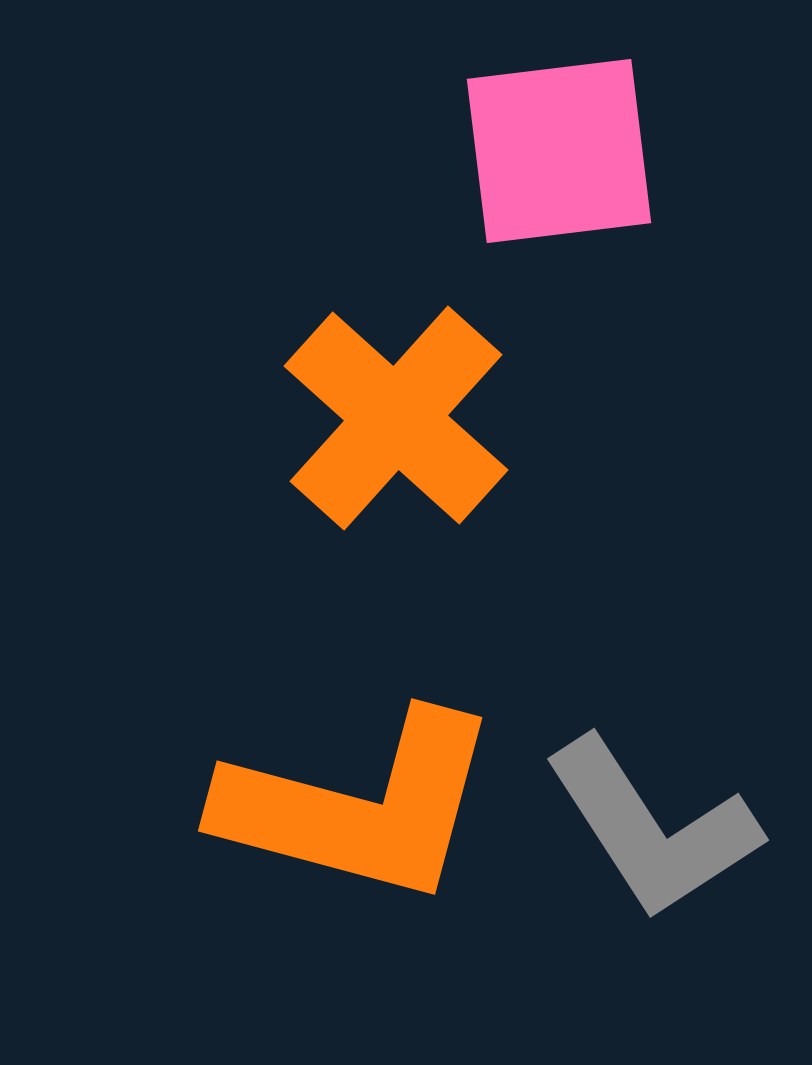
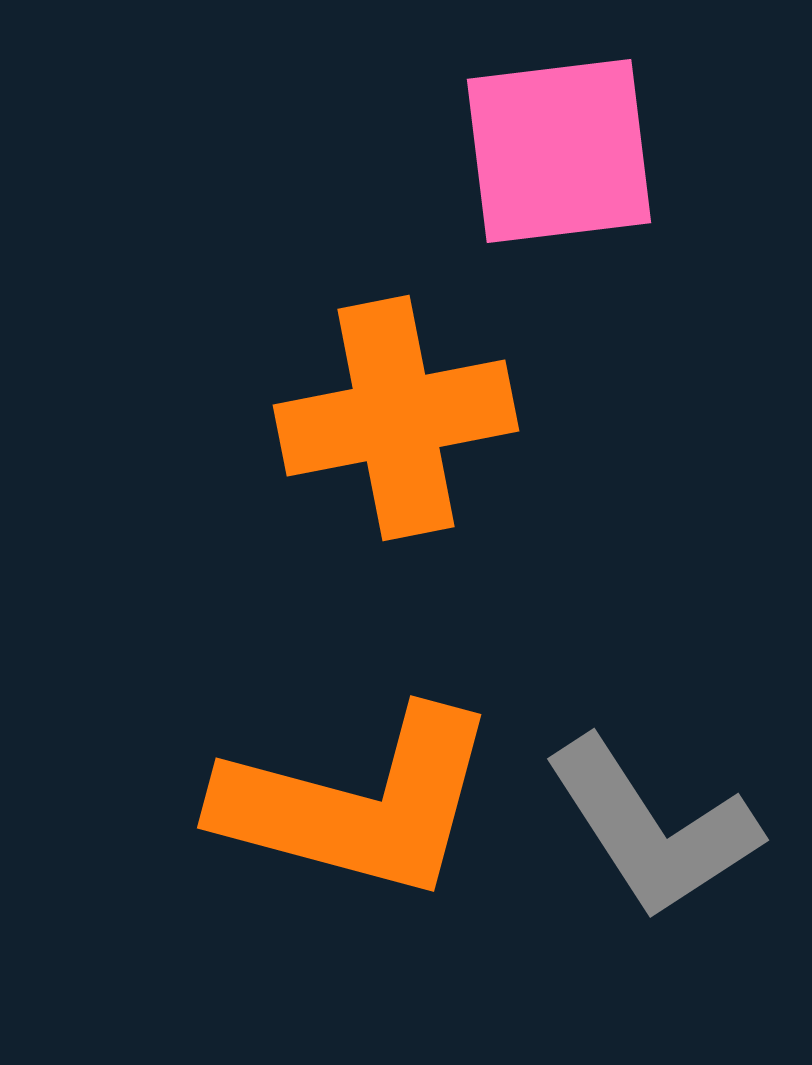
orange cross: rotated 37 degrees clockwise
orange L-shape: moved 1 px left, 3 px up
